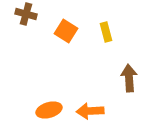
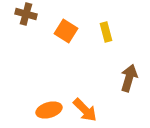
brown arrow: rotated 20 degrees clockwise
orange arrow: moved 5 px left, 1 px up; rotated 132 degrees counterclockwise
